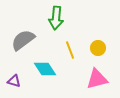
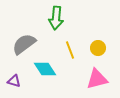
gray semicircle: moved 1 px right, 4 px down
